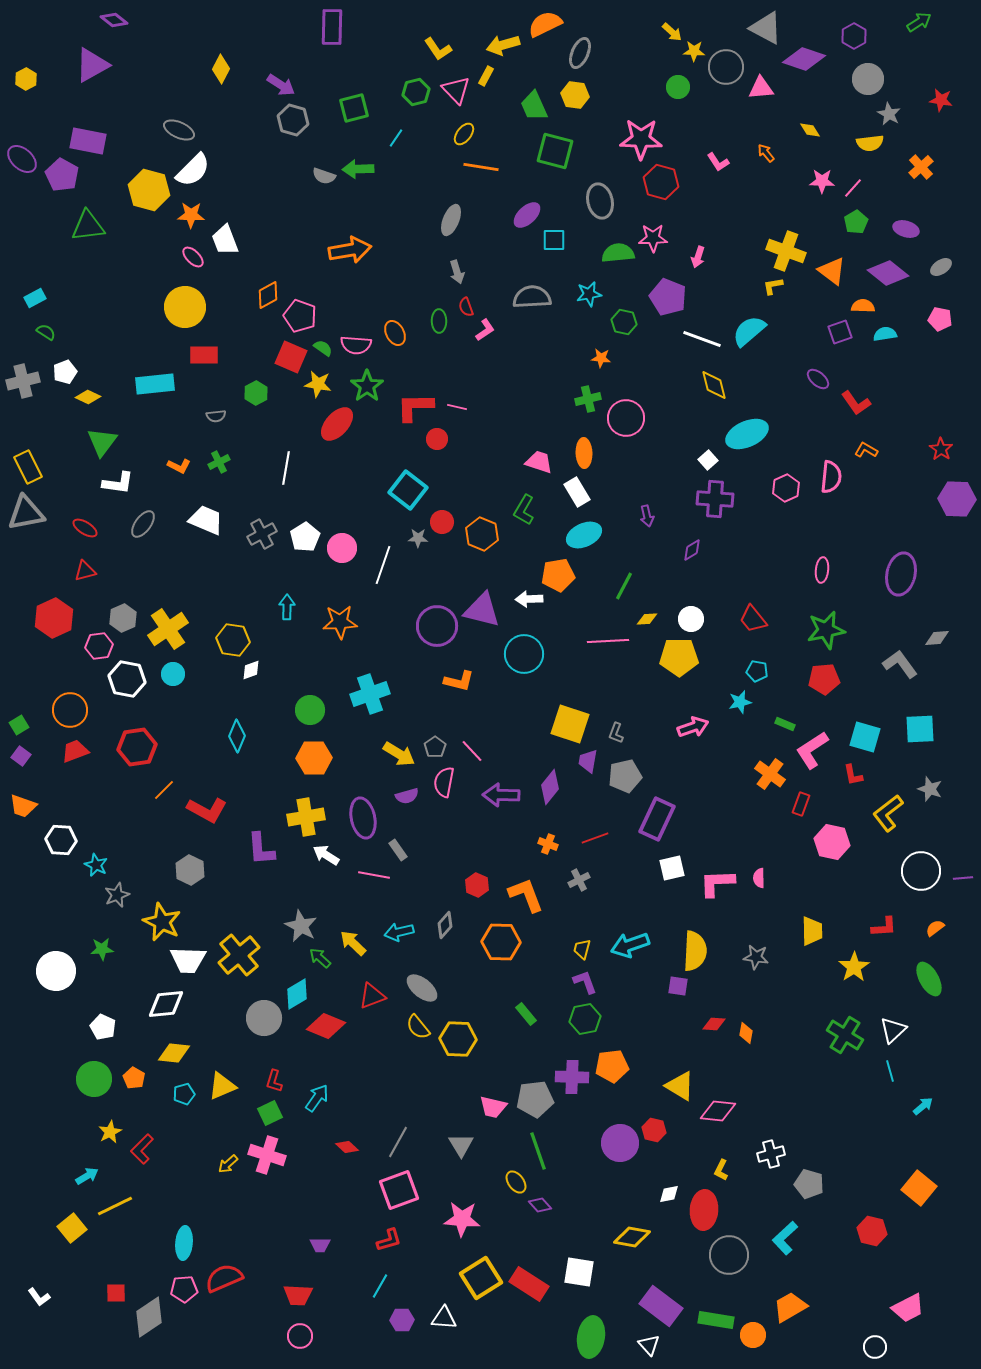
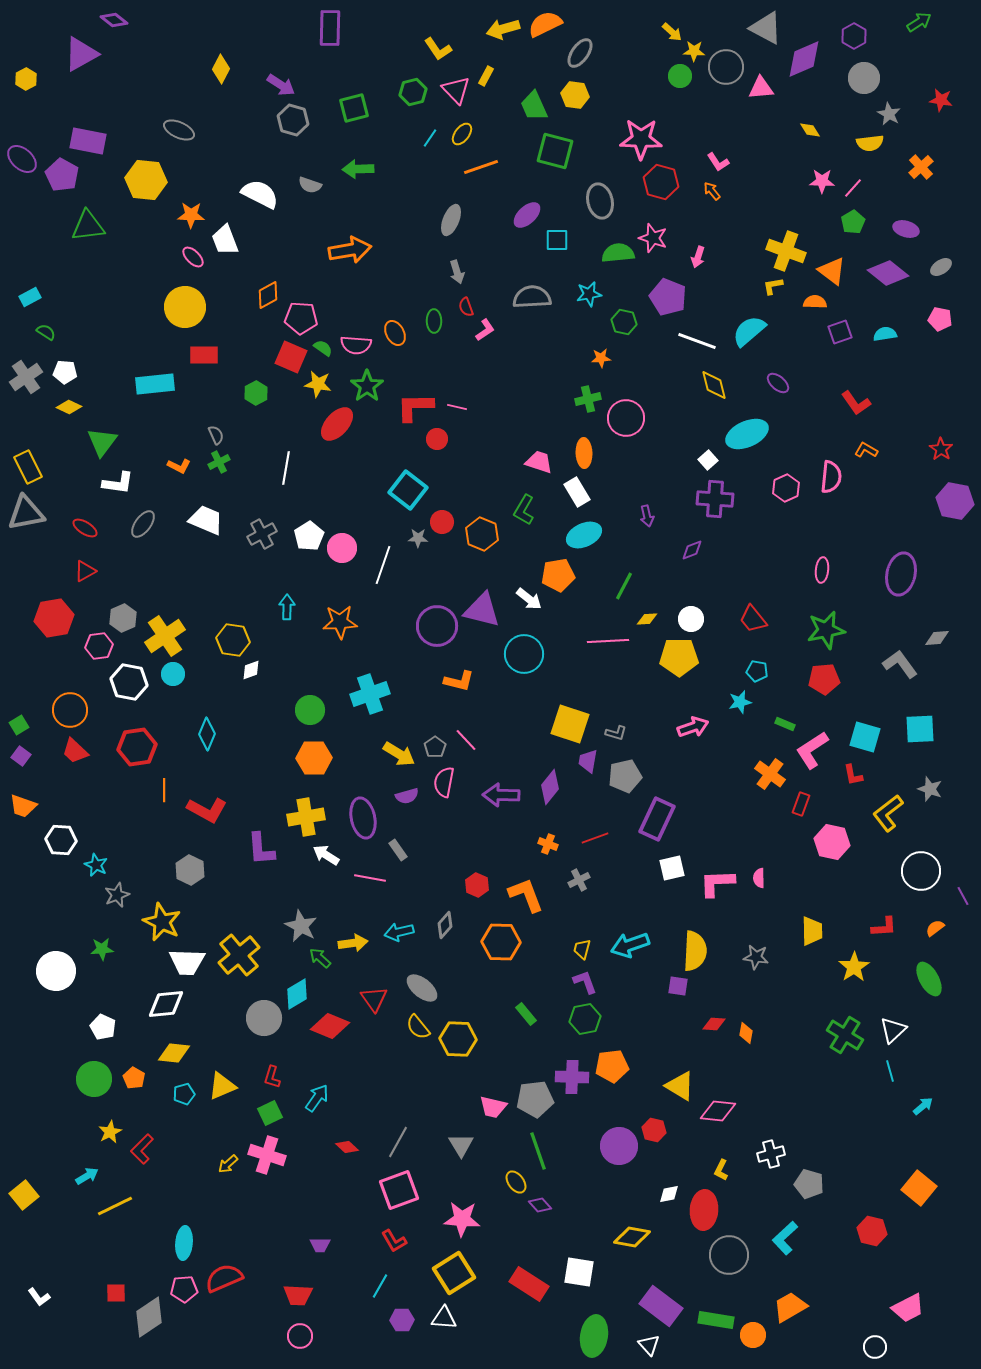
purple rectangle at (332, 27): moved 2 px left, 1 px down
yellow arrow at (503, 45): moved 16 px up
gray ellipse at (580, 53): rotated 12 degrees clockwise
purple diamond at (804, 59): rotated 42 degrees counterclockwise
purple triangle at (92, 65): moved 11 px left, 11 px up
gray circle at (868, 79): moved 4 px left, 1 px up
green circle at (678, 87): moved 2 px right, 11 px up
green hexagon at (416, 92): moved 3 px left
yellow ellipse at (464, 134): moved 2 px left
cyan line at (396, 138): moved 34 px right
orange arrow at (766, 153): moved 54 px left, 38 px down
orange line at (481, 167): rotated 28 degrees counterclockwise
white semicircle at (193, 170): moved 67 px right, 24 px down; rotated 108 degrees counterclockwise
gray semicircle at (324, 176): moved 14 px left, 9 px down
yellow hexagon at (149, 190): moved 3 px left, 10 px up; rotated 9 degrees counterclockwise
green pentagon at (856, 222): moved 3 px left
pink star at (653, 238): rotated 20 degrees clockwise
cyan square at (554, 240): moved 3 px right
cyan rectangle at (35, 298): moved 5 px left, 1 px up
orange semicircle at (863, 306): moved 48 px left, 4 px up
pink pentagon at (300, 316): moved 1 px right, 2 px down; rotated 16 degrees counterclockwise
green ellipse at (439, 321): moved 5 px left
white line at (702, 339): moved 5 px left, 2 px down
orange star at (601, 358): rotated 12 degrees counterclockwise
white pentagon at (65, 372): rotated 25 degrees clockwise
purple ellipse at (818, 379): moved 40 px left, 4 px down
gray cross at (23, 381): moved 3 px right, 4 px up; rotated 20 degrees counterclockwise
yellow diamond at (88, 397): moved 19 px left, 10 px down
gray semicircle at (216, 416): moved 19 px down; rotated 108 degrees counterclockwise
purple hexagon at (957, 499): moved 2 px left, 2 px down; rotated 9 degrees clockwise
white pentagon at (305, 537): moved 4 px right, 1 px up
purple diamond at (692, 550): rotated 10 degrees clockwise
red triangle at (85, 571): rotated 15 degrees counterclockwise
white arrow at (529, 599): rotated 140 degrees counterclockwise
red hexagon at (54, 618): rotated 15 degrees clockwise
yellow cross at (168, 629): moved 3 px left, 7 px down
white hexagon at (127, 679): moved 2 px right, 3 px down
gray L-shape at (616, 733): rotated 95 degrees counterclockwise
cyan diamond at (237, 736): moved 30 px left, 2 px up
red trapezoid at (75, 751): rotated 116 degrees counterclockwise
pink line at (472, 751): moved 6 px left, 11 px up
orange line at (164, 790): rotated 45 degrees counterclockwise
pink line at (374, 875): moved 4 px left, 3 px down
purple line at (963, 878): moved 18 px down; rotated 66 degrees clockwise
yellow arrow at (353, 943): rotated 128 degrees clockwise
white trapezoid at (188, 960): moved 1 px left, 2 px down
red triangle at (372, 996): moved 2 px right, 3 px down; rotated 44 degrees counterclockwise
red diamond at (326, 1026): moved 4 px right
red L-shape at (274, 1081): moved 2 px left, 4 px up
purple circle at (620, 1143): moved 1 px left, 3 px down
yellow square at (72, 1228): moved 48 px left, 33 px up
red L-shape at (389, 1240): moved 5 px right, 1 px down; rotated 76 degrees clockwise
yellow square at (481, 1278): moved 27 px left, 5 px up
green ellipse at (591, 1337): moved 3 px right, 1 px up
